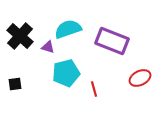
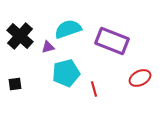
purple triangle: rotated 32 degrees counterclockwise
